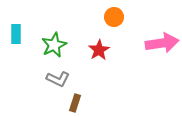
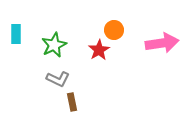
orange circle: moved 13 px down
brown rectangle: moved 3 px left, 1 px up; rotated 30 degrees counterclockwise
